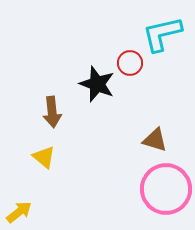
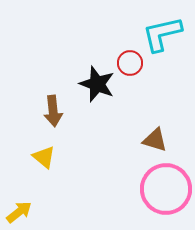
brown arrow: moved 1 px right, 1 px up
